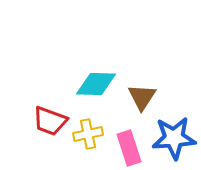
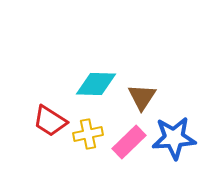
red trapezoid: rotated 12 degrees clockwise
pink rectangle: moved 6 px up; rotated 64 degrees clockwise
